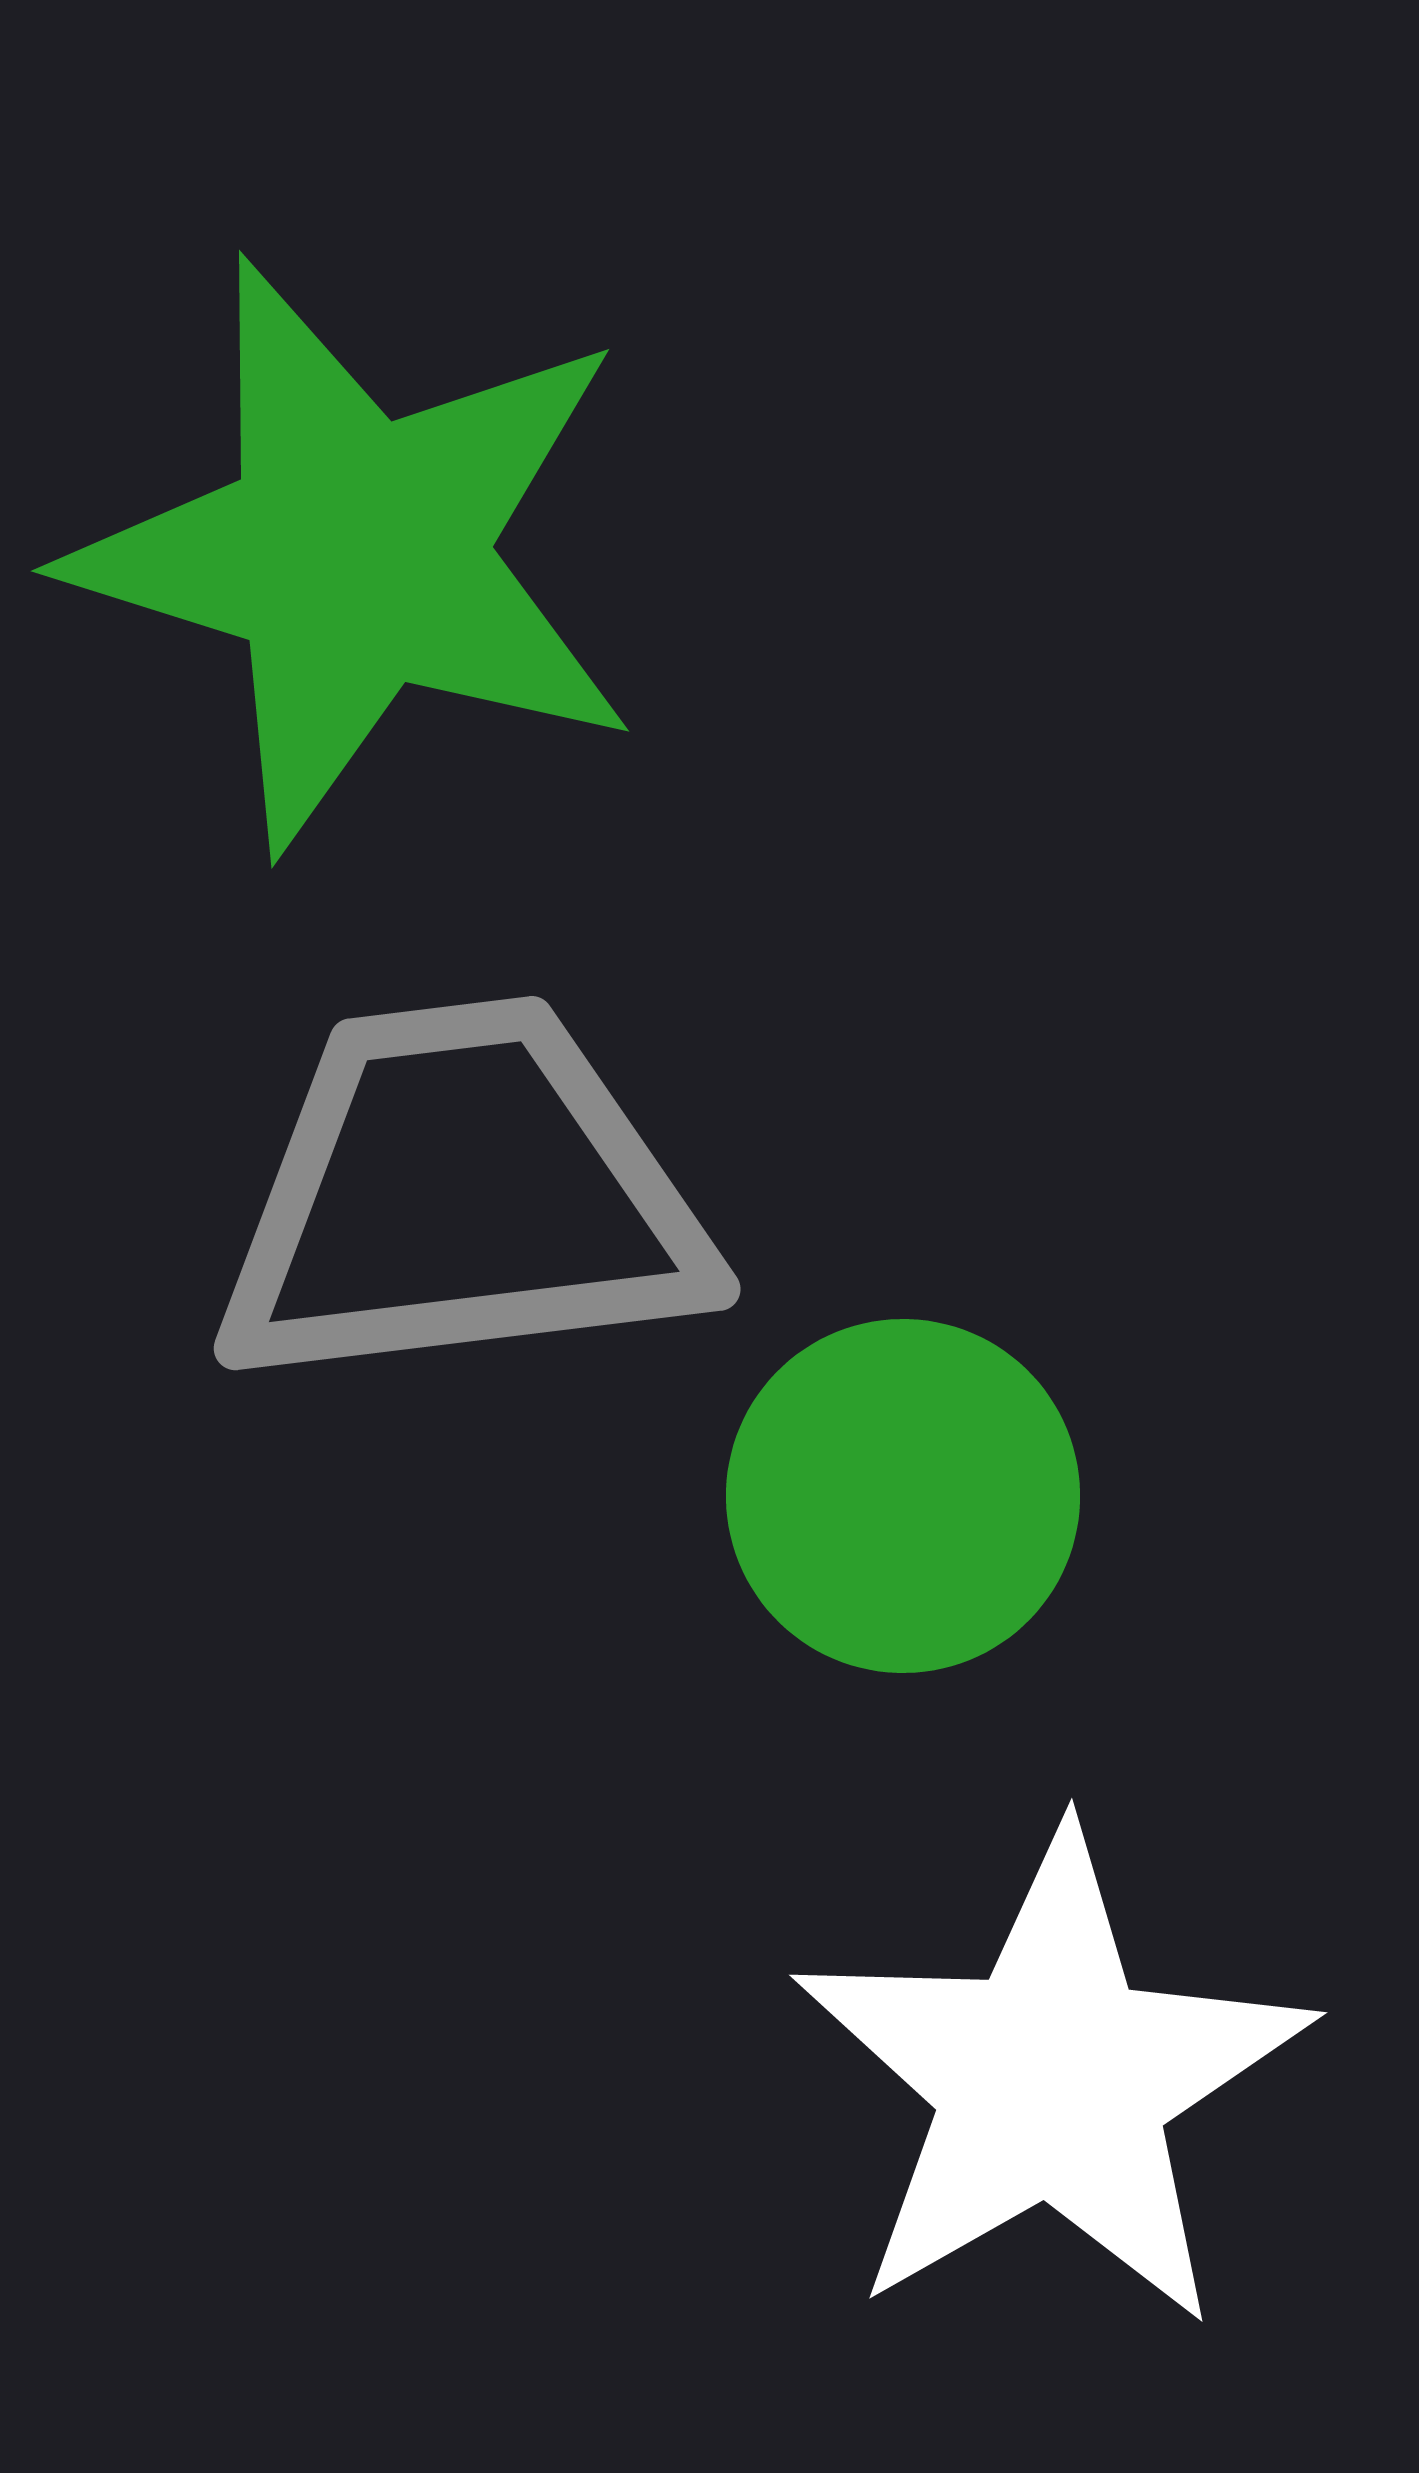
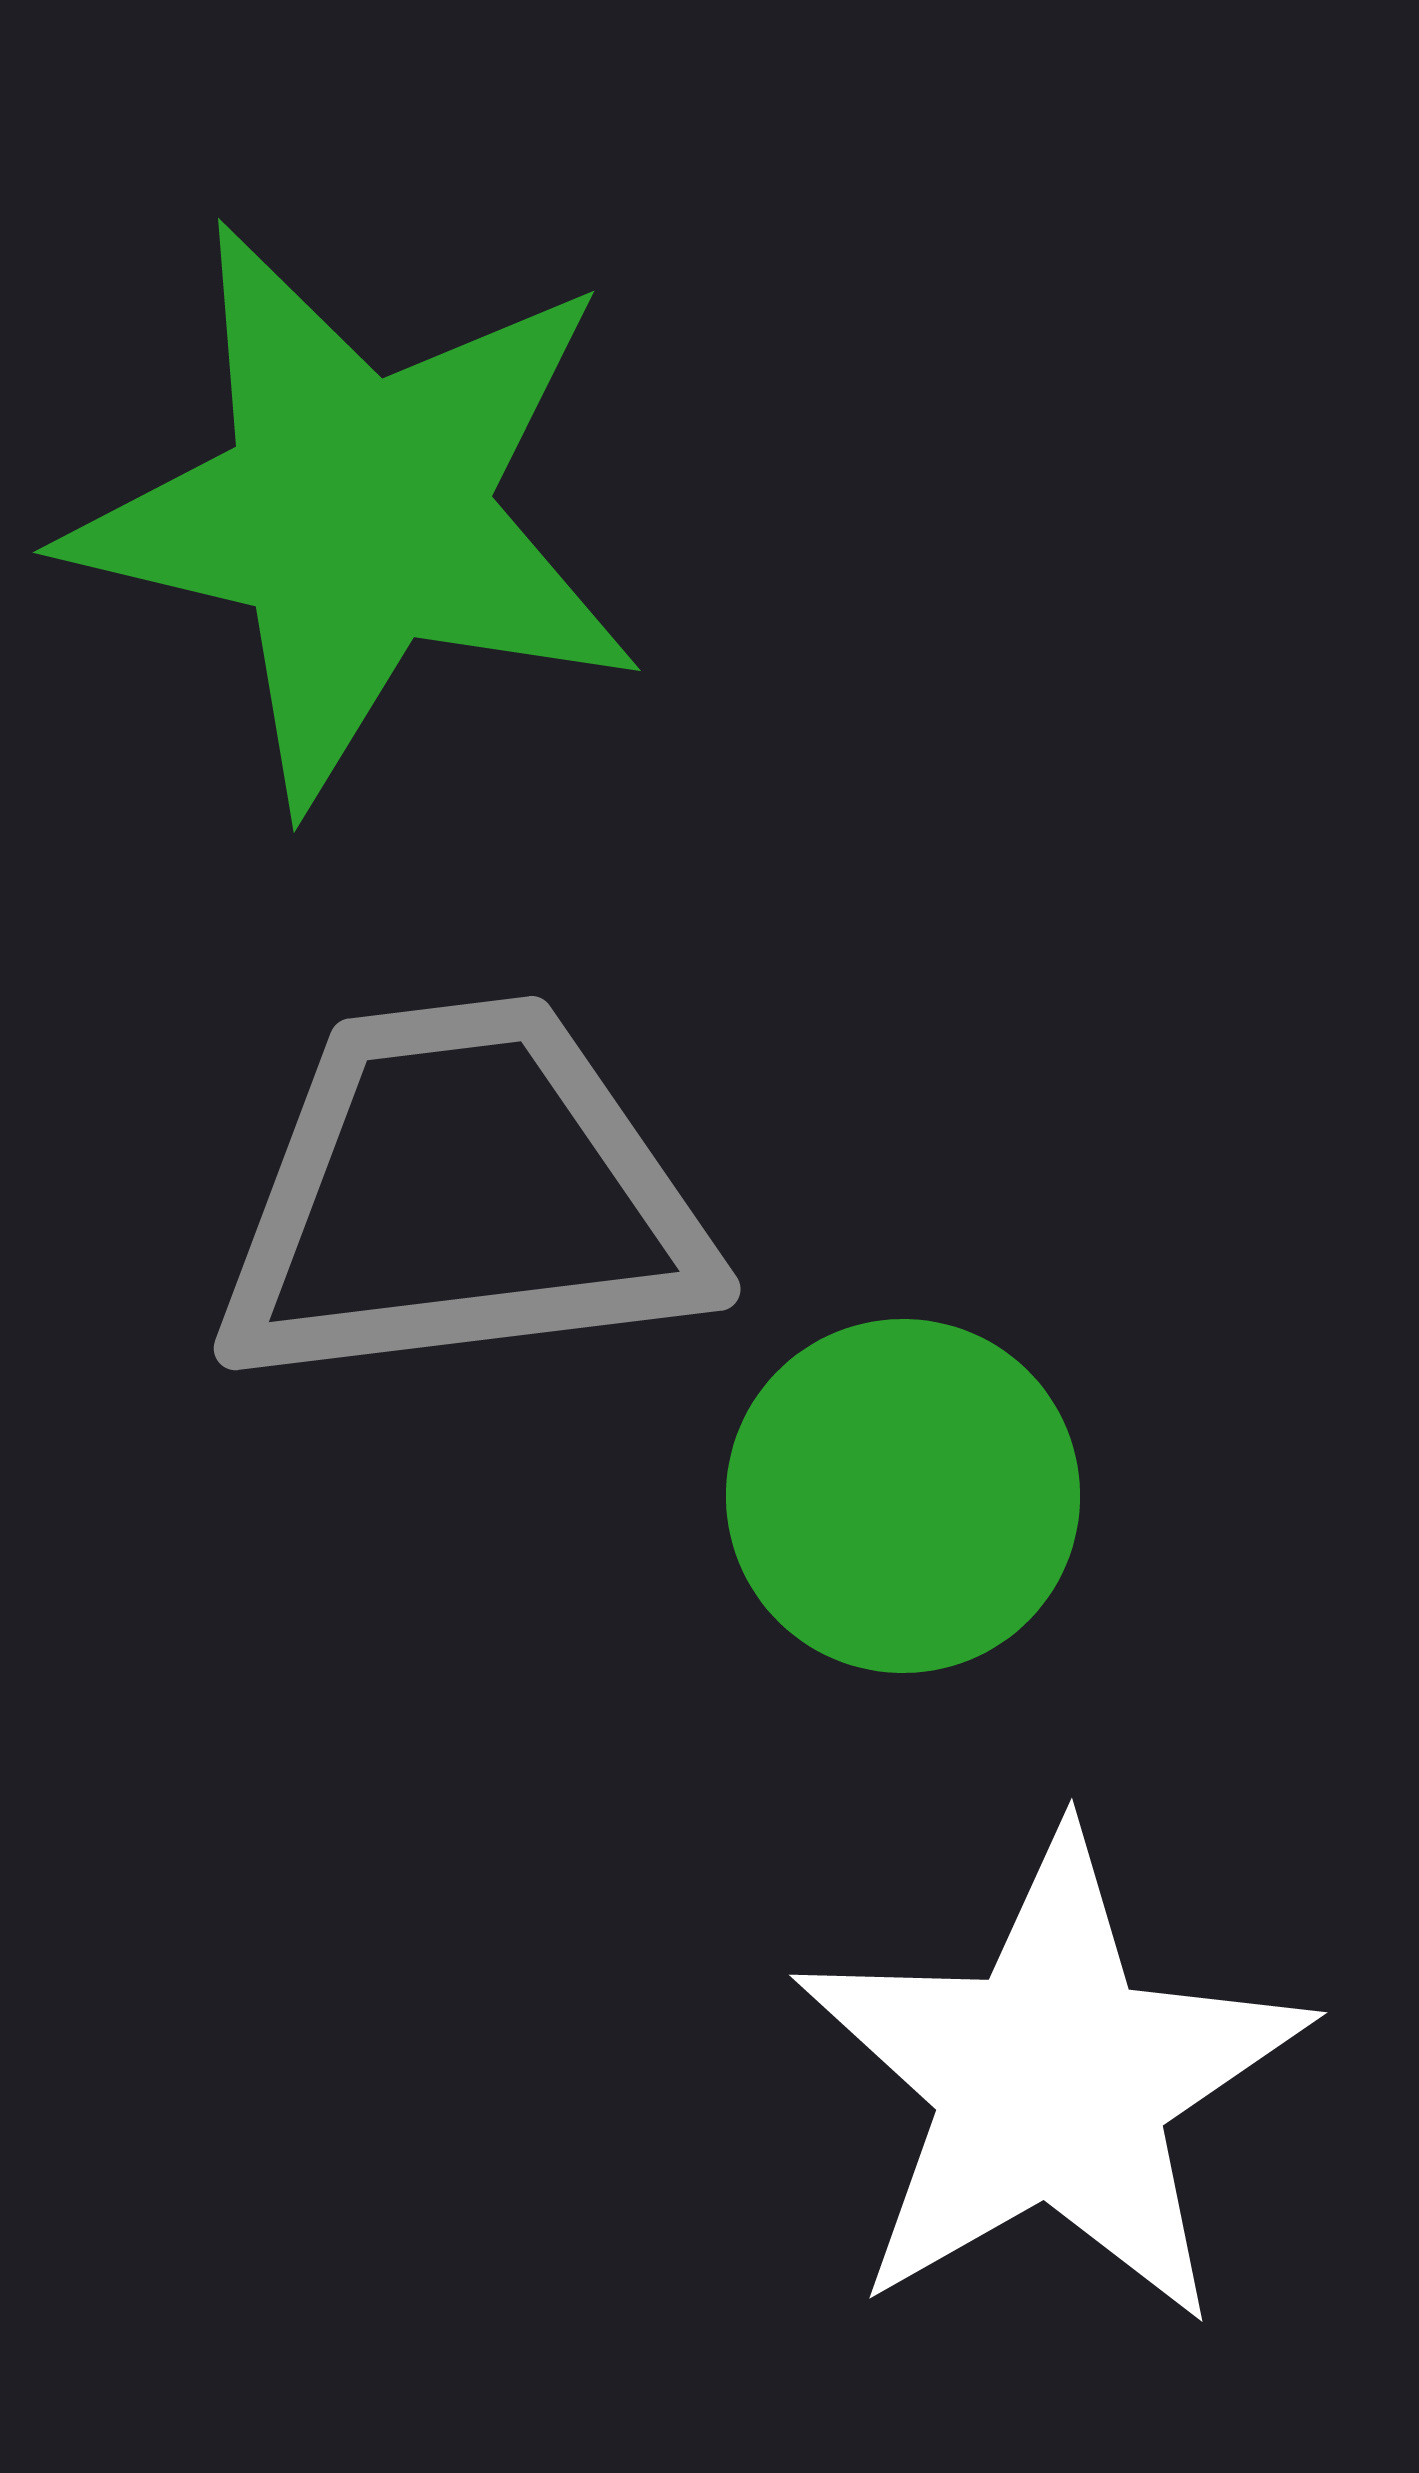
green star: moved 41 px up; rotated 4 degrees counterclockwise
